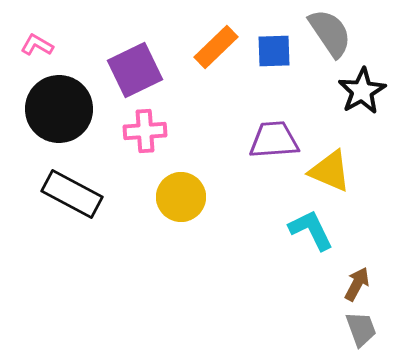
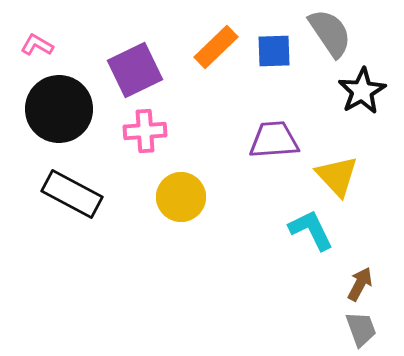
yellow triangle: moved 7 px right, 5 px down; rotated 24 degrees clockwise
brown arrow: moved 3 px right
